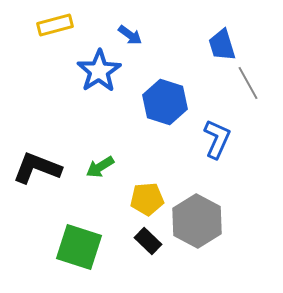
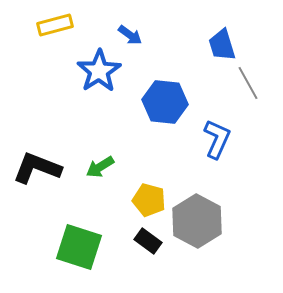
blue hexagon: rotated 12 degrees counterclockwise
yellow pentagon: moved 2 px right, 1 px down; rotated 20 degrees clockwise
black rectangle: rotated 8 degrees counterclockwise
